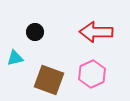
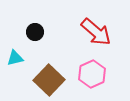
red arrow: rotated 140 degrees counterclockwise
brown square: rotated 24 degrees clockwise
